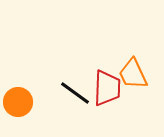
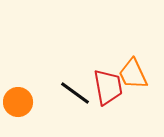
red trapezoid: moved 1 px right, 1 px up; rotated 12 degrees counterclockwise
